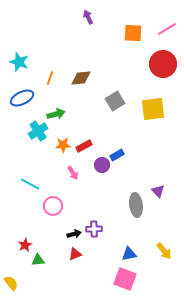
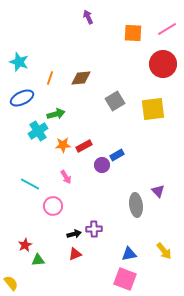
pink arrow: moved 7 px left, 4 px down
